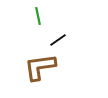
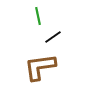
black line: moved 5 px left, 3 px up
